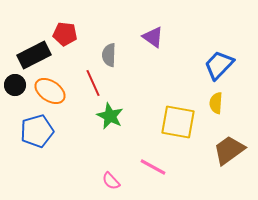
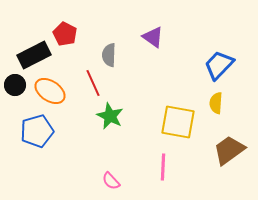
red pentagon: rotated 20 degrees clockwise
pink line: moved 10 px right; rotated 64 degrees clockwise
